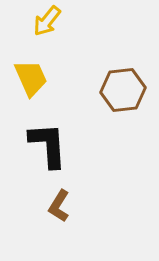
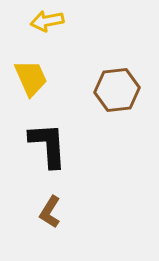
yellow arrow: rotated 40 degrees clockwise
brown hexagon: moved 6 px left
brown L-shape: moved 9 px left, 6 px down
